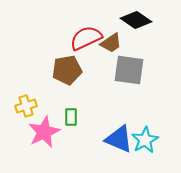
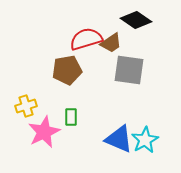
red semicircle: moved 1 px down; rotated 8 degrees clockwise
